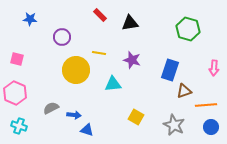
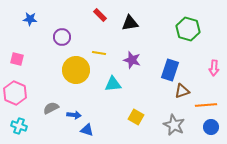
brown triangle: moved 2 px left
